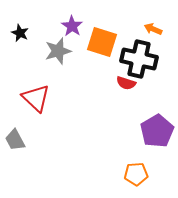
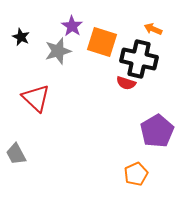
black star: moved 1 px right, 4 px down
gray trapezoid: moved 1 px right, 14 px down
orange pentagon: rotated 20 degrees counterclockwise
